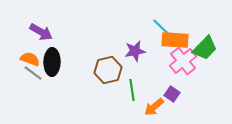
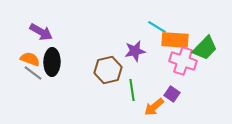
cyan line: moved 4 px left; rotated 12 degrees counterclockwise
pink cross: rotated 32 degrees counterclockwise
